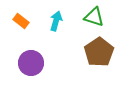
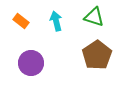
cyan arrow: rotated 30 degrees counterclockwise
brown pentagon: moved 2 px left, 3 px down
